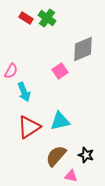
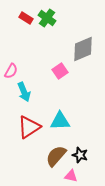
cyan triangle: rotated 10 degrees clockwise
black star: moved 6 px left
